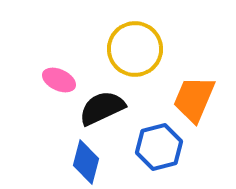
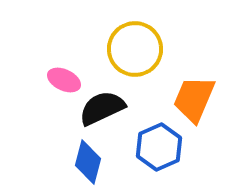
pink ellipse: moved 5 px right
blue hexagon: rotated 9 degrees counterclockwise
blue diamond: moved 2 px right
